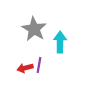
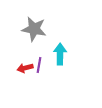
gray star: rotated 20 degrees counterclockwise
cyan arrow: moved 12 px down
